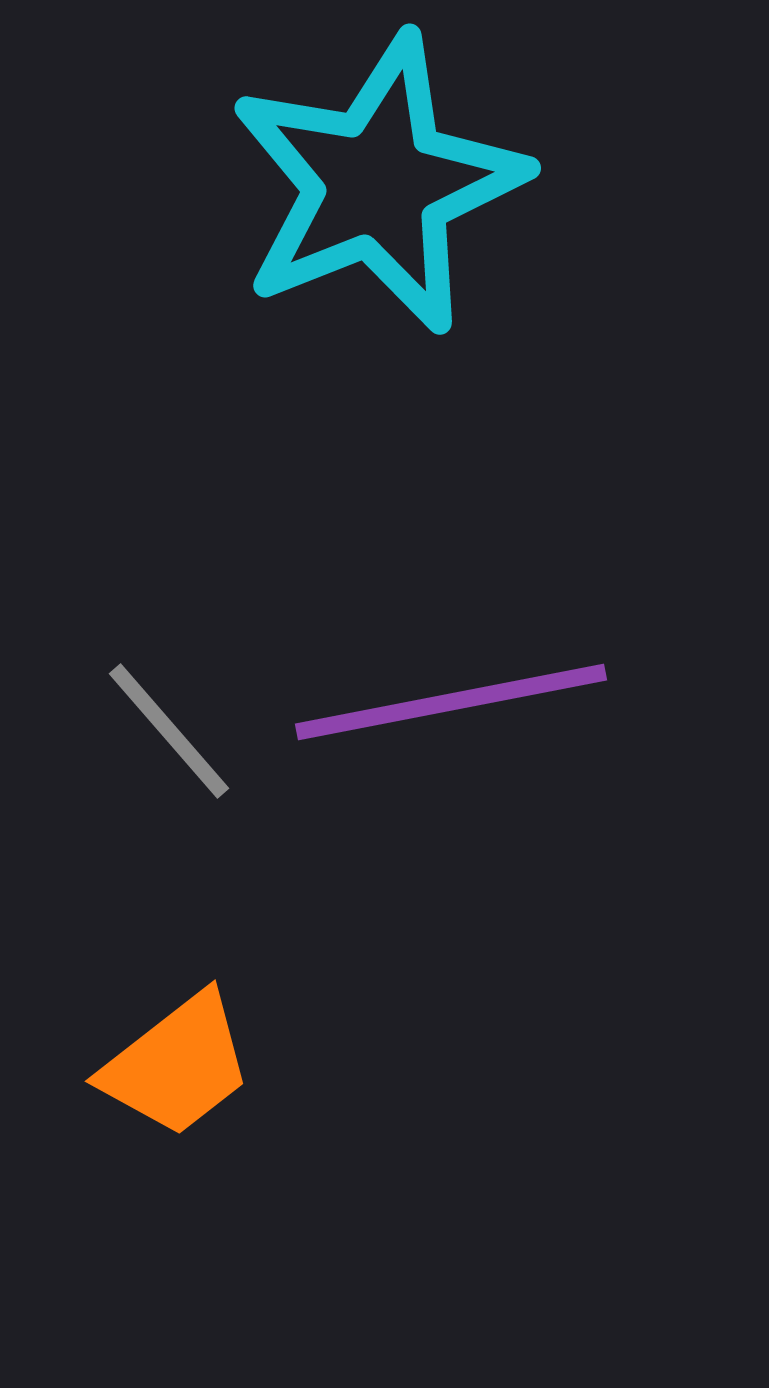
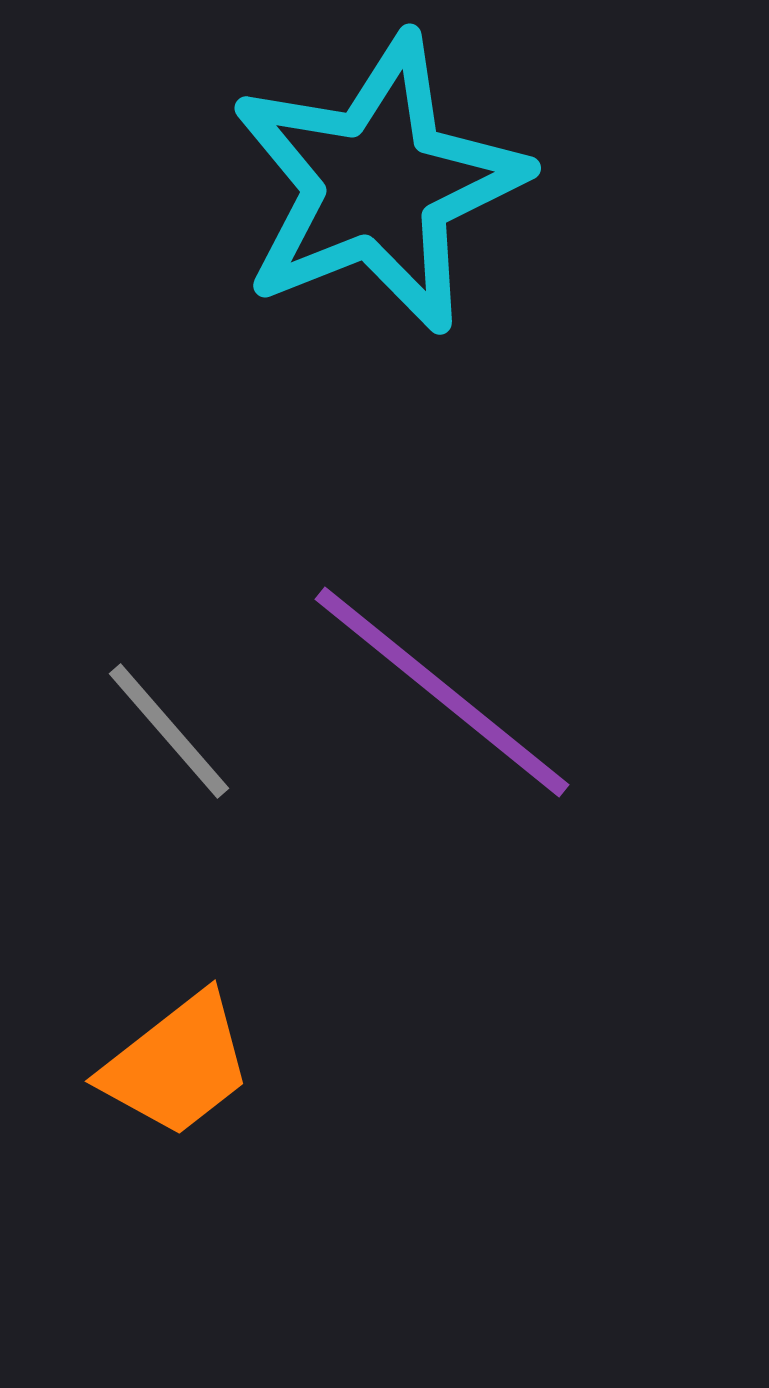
purple line: moved 9 px left, 10 px up; rotated 50 degrees clockwise
